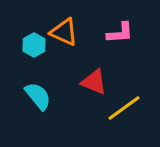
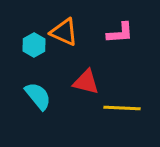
red triangle: moved 8 px left; rotated 8 degrees counterclockwise
yellow line: moved 2 px left; rotated 39 degrees clockwise
